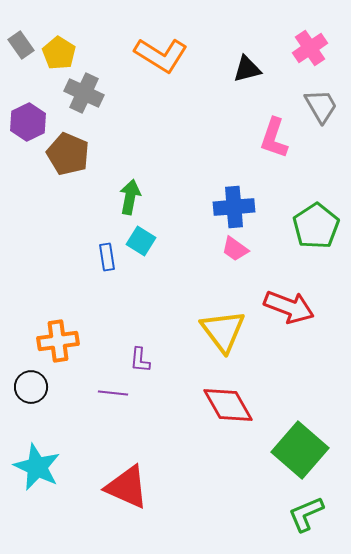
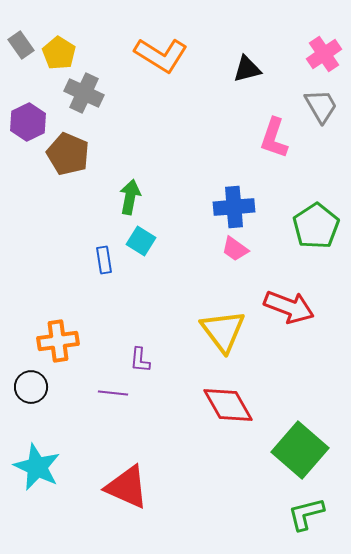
pink cross: moved 14 px right, 6 px down
blue rectangle: moved 3 px left, 3 px down
green L-shape: rotated 9 degrees clockwise
